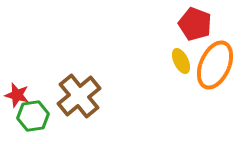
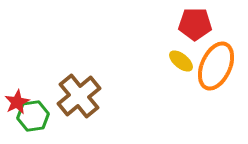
red pentagon: rotated 20 degrees counterclockwise
yellow ellipse: rotated 25 degrees counterclockwise
orange ellipse: moved 1 px right, 1 px down
red star: moved 7 px down; rotated 30 degrees clockwise
